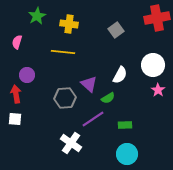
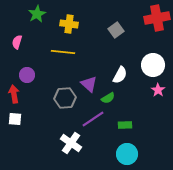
green star: moved 2 px up
red arrow: moved 2 px left
